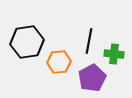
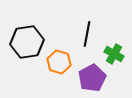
black line: moved 2 px left, 7 px up
green cross: rotated 24 degrees clockwise
orange hexagon: rotated 20 degrees clockwise
